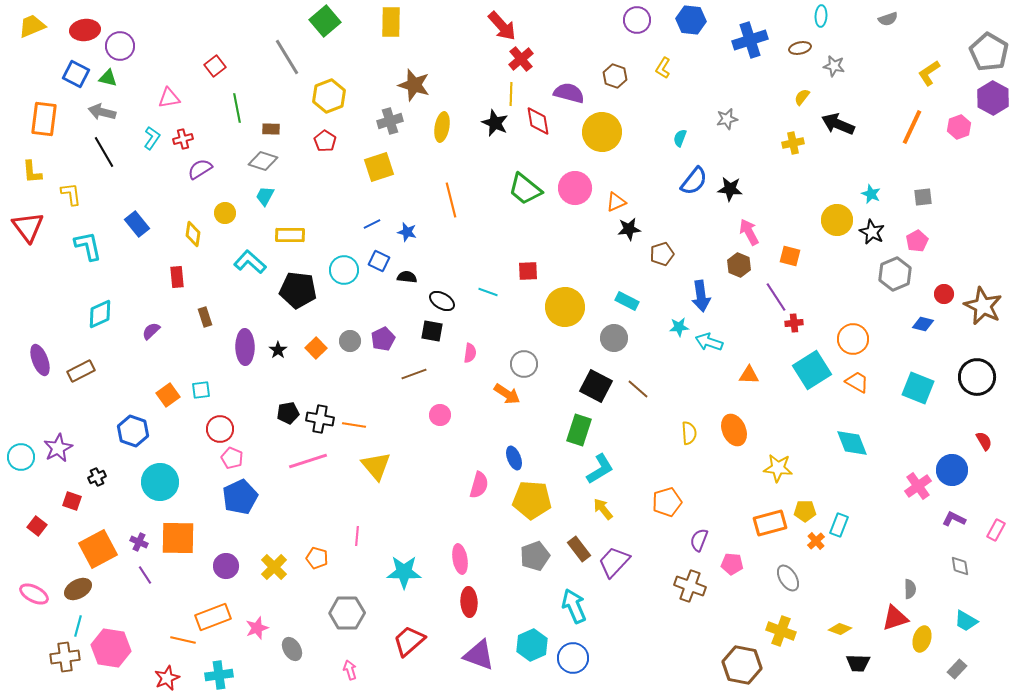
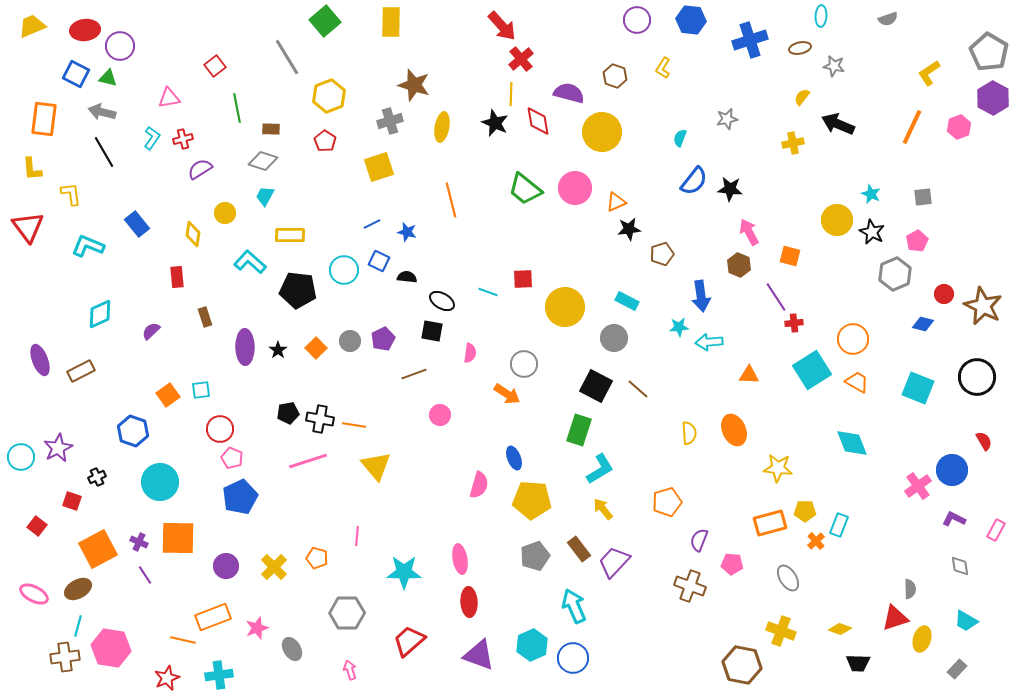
yellow L-shape at (32, 172): moved 3 px up
cyan L-shape at (88, 246): rotated 56 degrees counterclockwise
red square at (528, 271): moved 5 px left, 8 px down
cyan arrow at (709, 342): rotated 24 degrees counterclockwise
